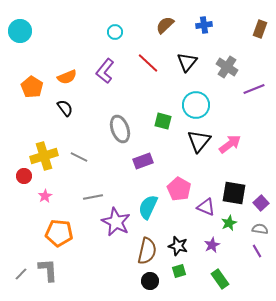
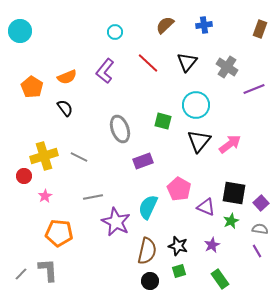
green star at (229, 223): moved 2 px right, 2 px up
